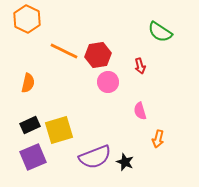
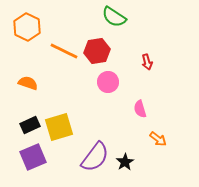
orange hexagon: moved 8 px down
green semicircle: moved 46 px left, 15 px up
red hexagon: moved 1 px left, 4 px up
red arrow: moved 7 px right, 4 px up
orange semicircle: rotated 84 degrees counterclockwise
pink semicircle: moved 2 px up
yellow square: moved 3 px up
orange arrow: rotated 66 degrees counterclockwise
purple semicircle: rotated 32 degrees counterclockwise
black star: rotated 18 degrees clockwise
